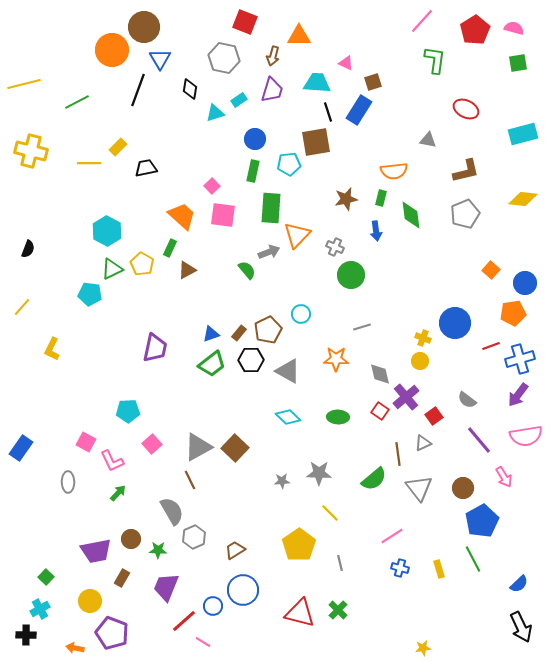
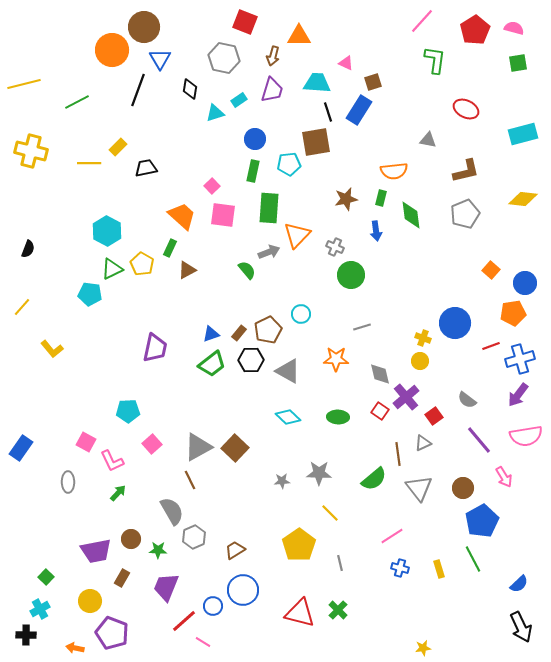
green rectangle at (271, 208): moved 2 px left
yellow L-shape at (52, 349): rotated 65 degrees counterclockwise
